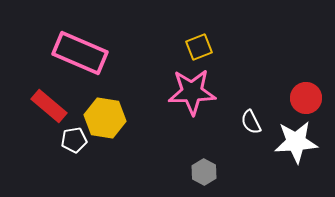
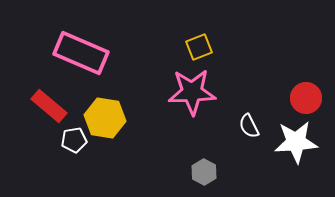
pink rectangle: moved 1 px right
white semicircle: moved 2 px left, 4 px down
